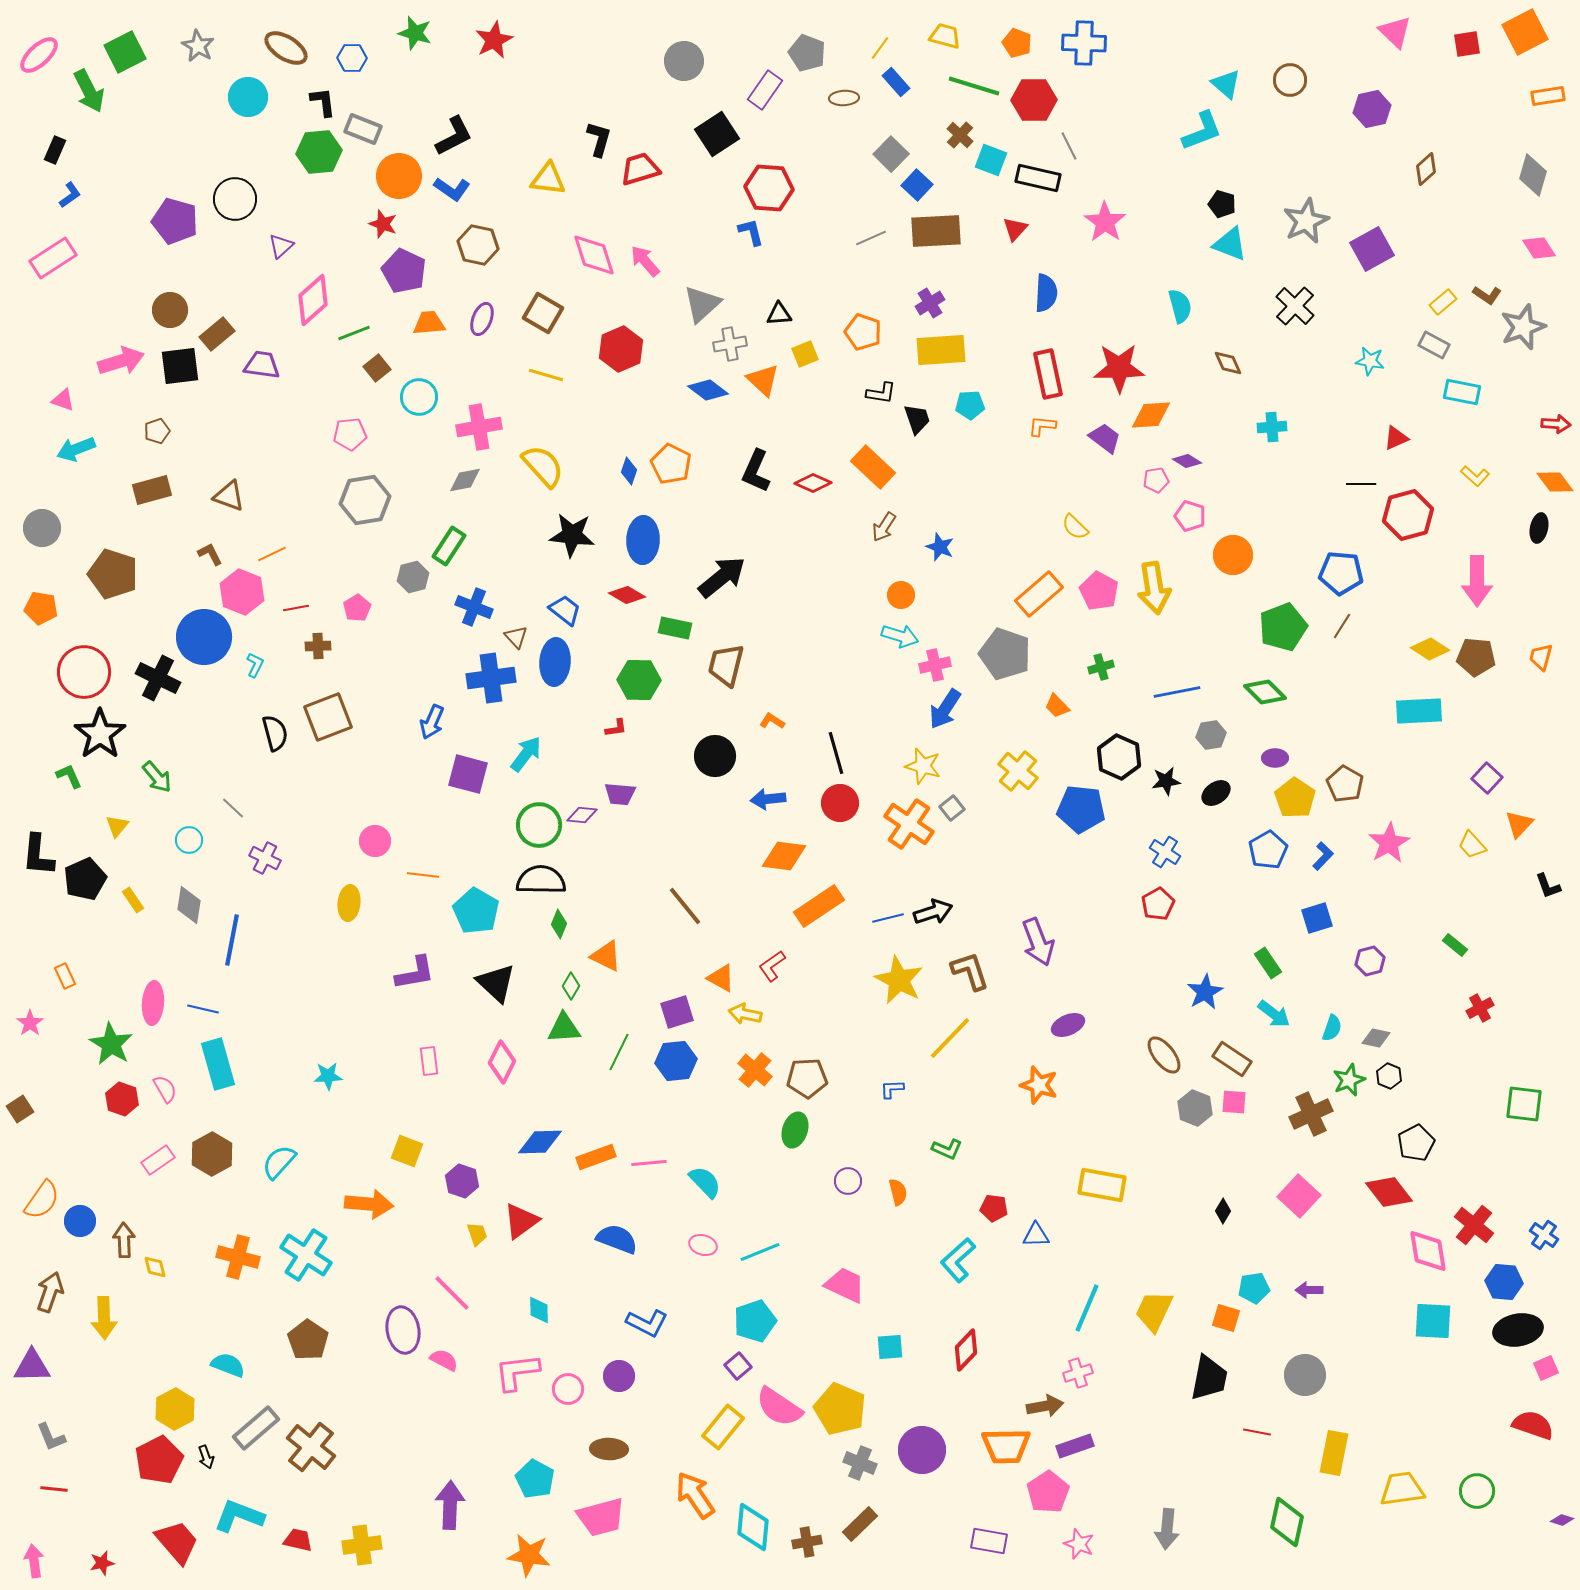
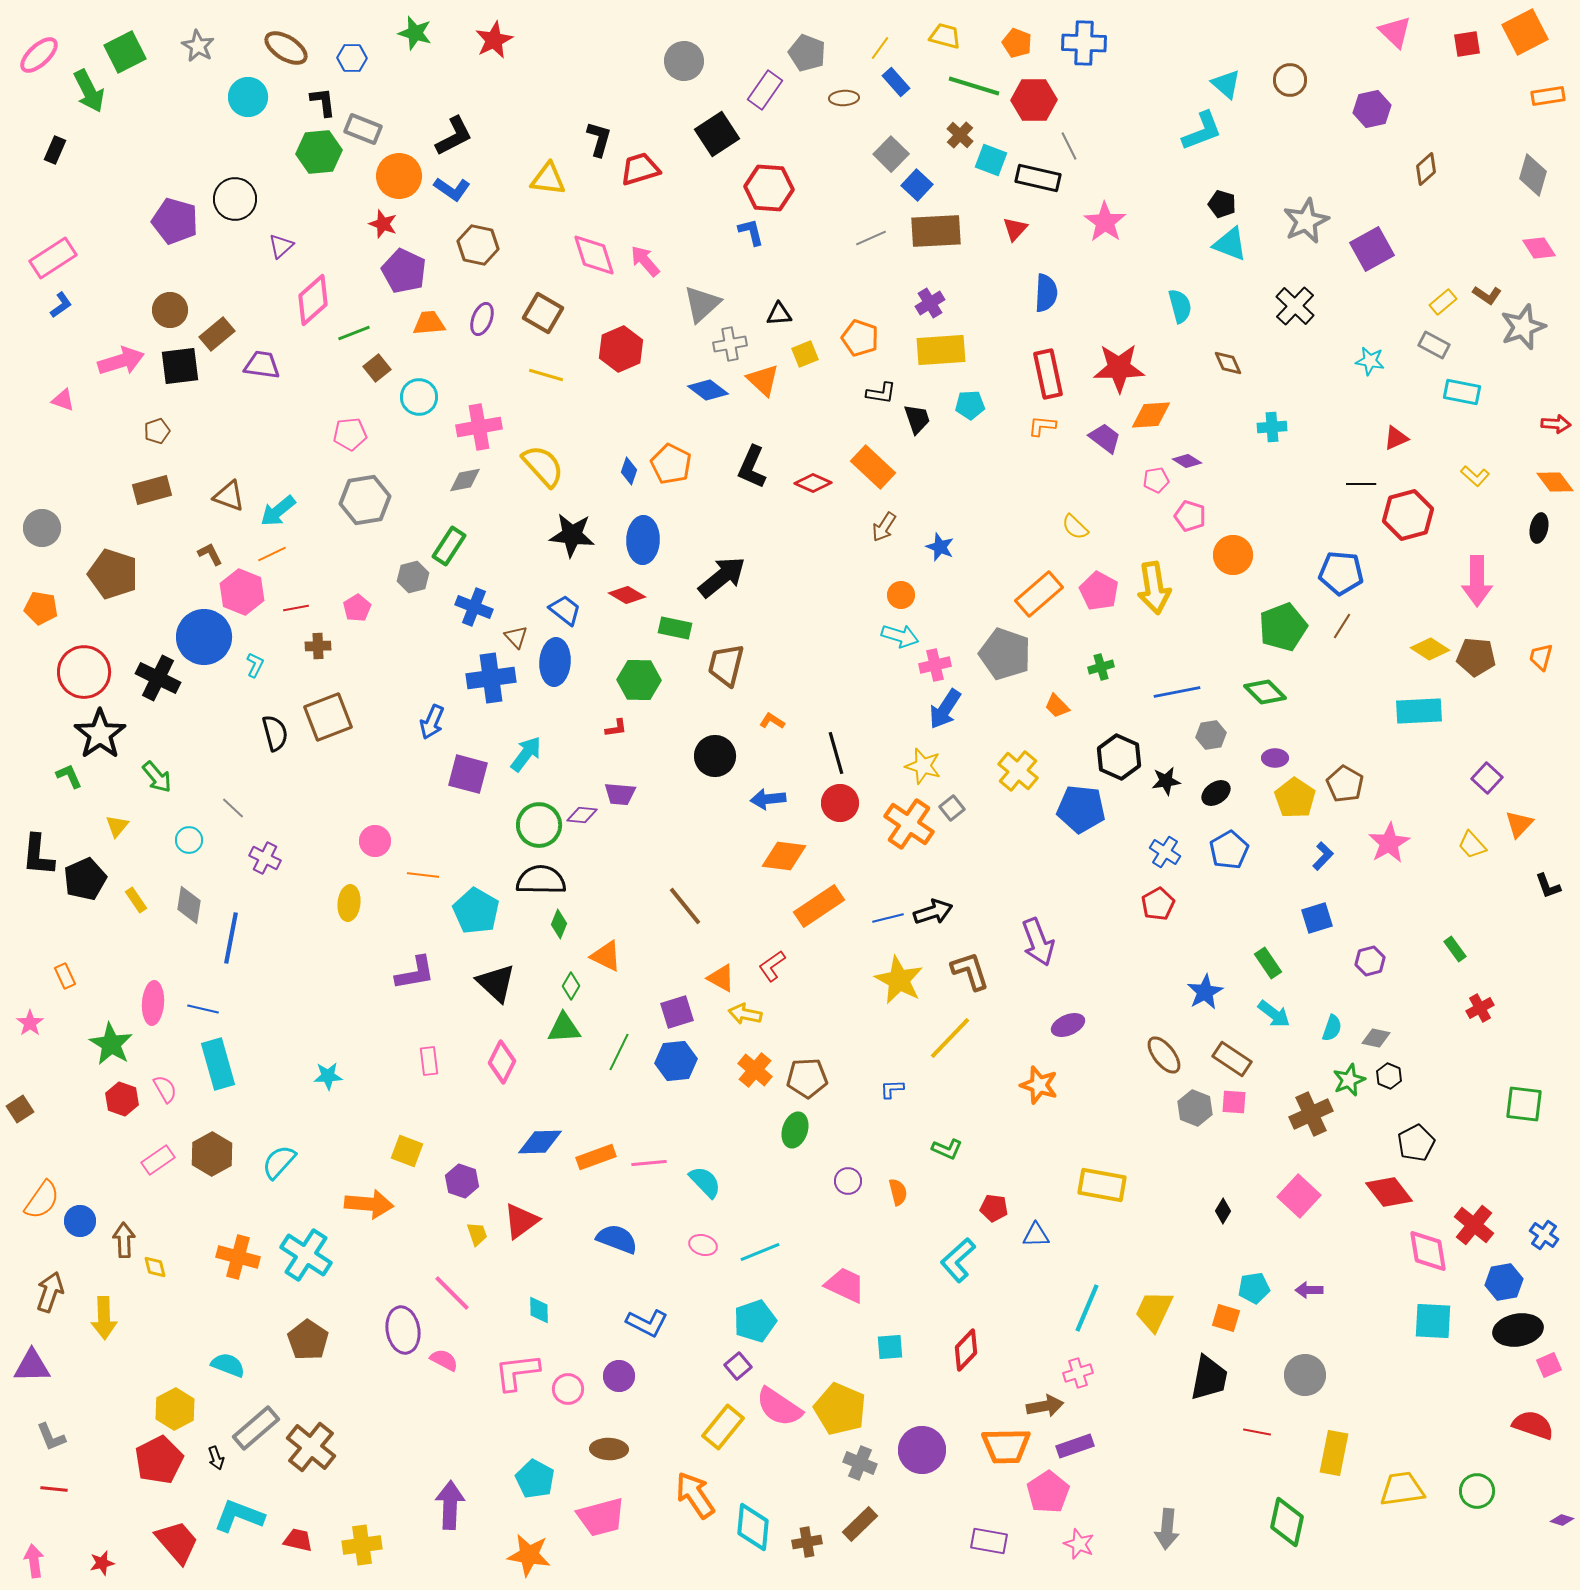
blue L-shape at (70, 195): moved 9 px left, 110 px down
orange pentagon at (863, 332): moved 3 px left, 6 px down
cyan arrow at (76, 449): moved 202 px right, 62 px down; rotated 18 degrees counterclockwise
black L-shape at (756, 471): moved 4 px left, 4 px up
blue pentagon at (1268, 850): moved 39 px left
yellow rectangle at (133, 900): moved 3 px right
blue line at (232, 940): moved 1 px left, 2 px up
green rectangle at (1455, 945): moved 4 px down; rotated 15 degrees clockwise
blue hexagon at (1504, 1282): rotated 15 degrees counterclockwise
pink square at (1546, 1368): moved 3 px right, 3 px up
black arrow at (206, 1457): moved 10 px right, 1 px down
